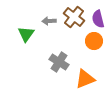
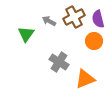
brown cross: rotated 25 degrees clockwise
gray arrow: rotated 32 degrees clockwise
